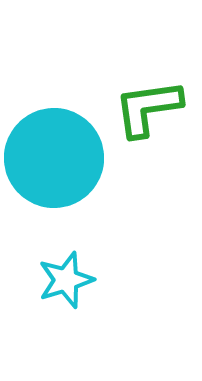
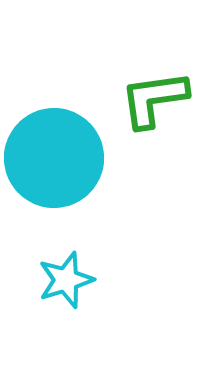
green L-shape: moved 6 px right, 9 px up
